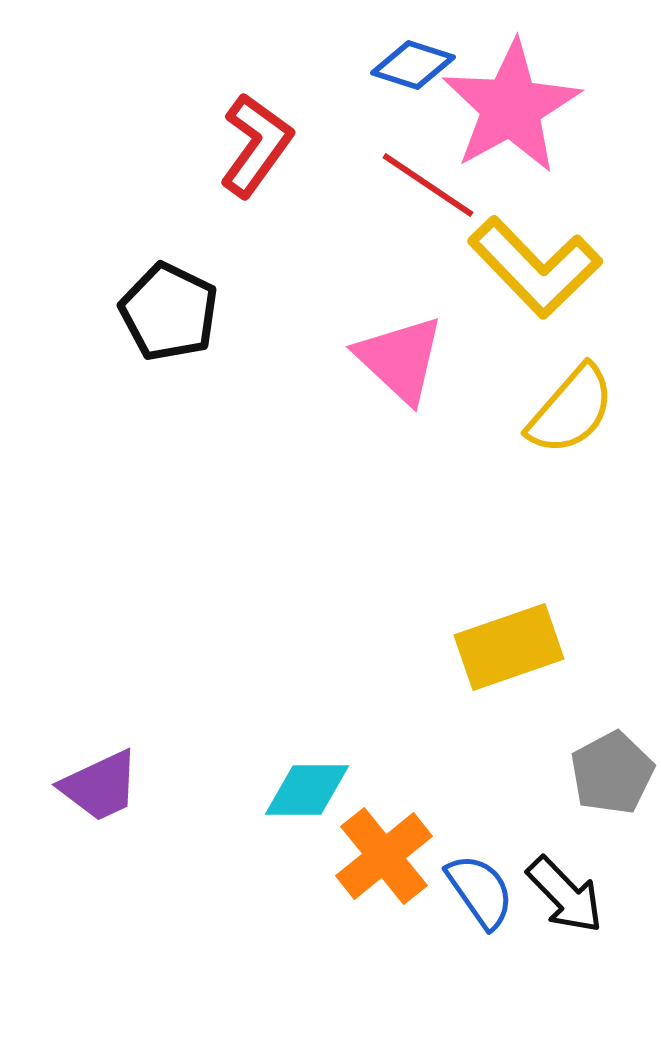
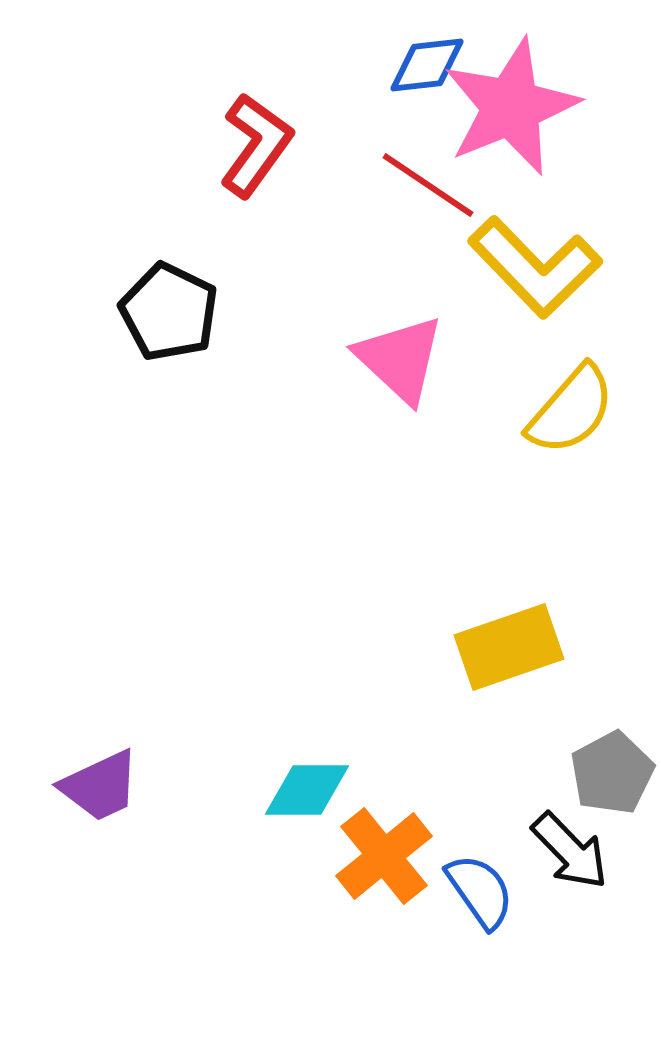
blue diamond: moved 14 px right; rotated 24 degrees counterclockwise
pink star: rotated 7 degrees clockwise
black arrow: moved 5 px right, 44 px up
